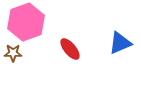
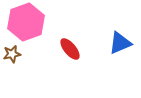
brown star: moved 1 px left, 1 px down; rotated 12 degrees counterclockwise
